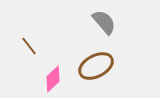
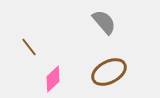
brown line: moved 1 px down
brown ellipse: moved 13 px right, 6 px down
